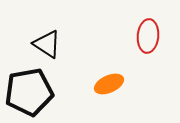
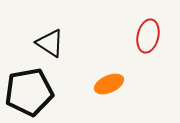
red ellipse: rotated 8 degrees clockwise
black triangle: moved 3 px right, 1 px up
